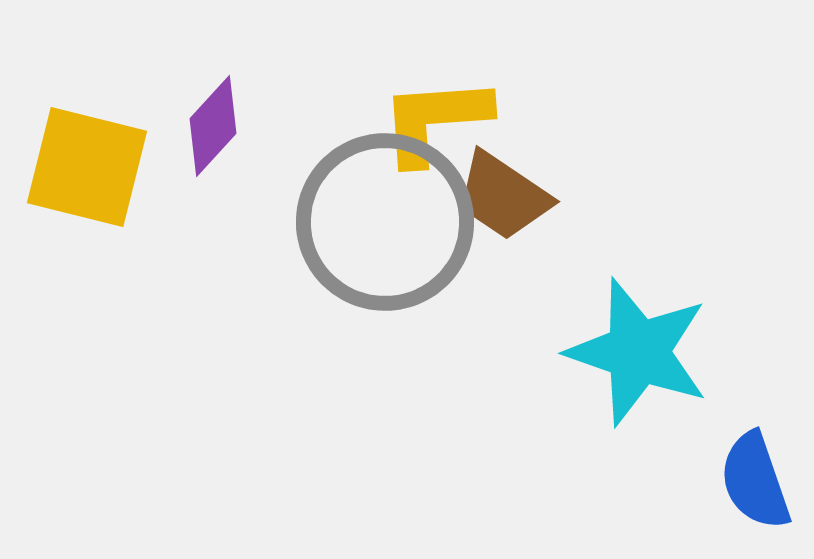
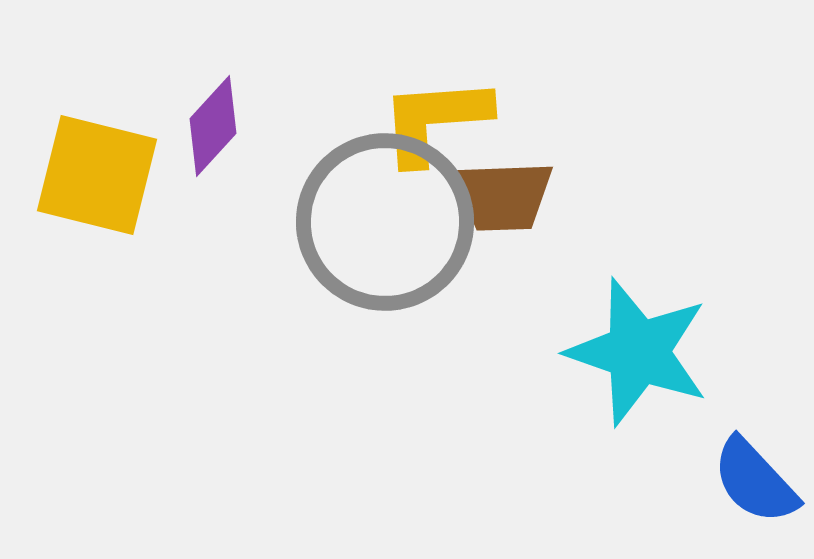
yellow square: moved 10 px right, 8 px down
brown trapezoid: rotated 36 degrees counterclockwise
blue semicircle: rotated 24 degrees counterclockwise
